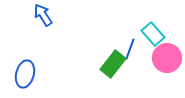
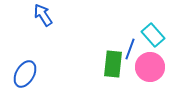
cyan rectangle: moved 1 px down
pink circle: moved 17 px left, 9 px down
green rectangle: rotated 32 degrees counterclockwise
blue ellipse: rotated 16 degrees clockwise
